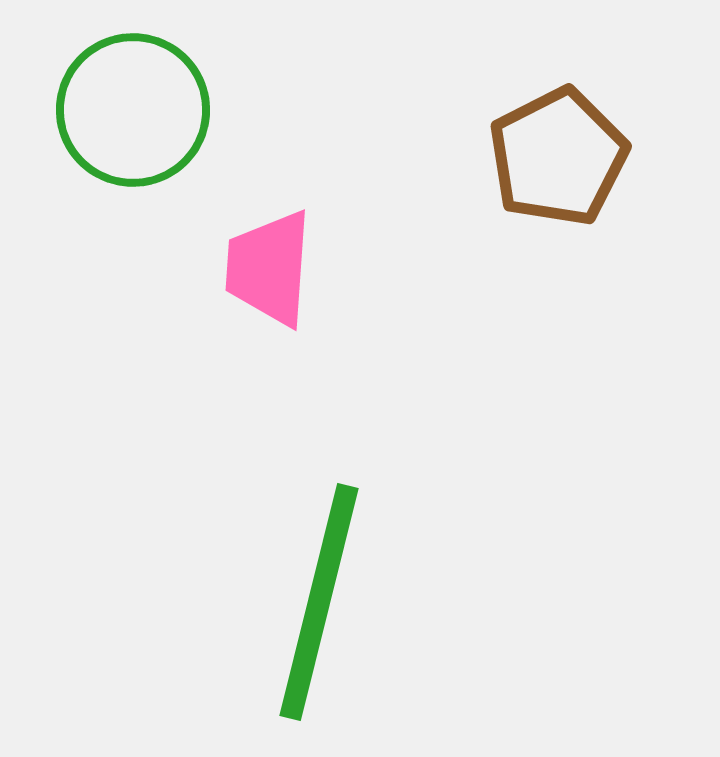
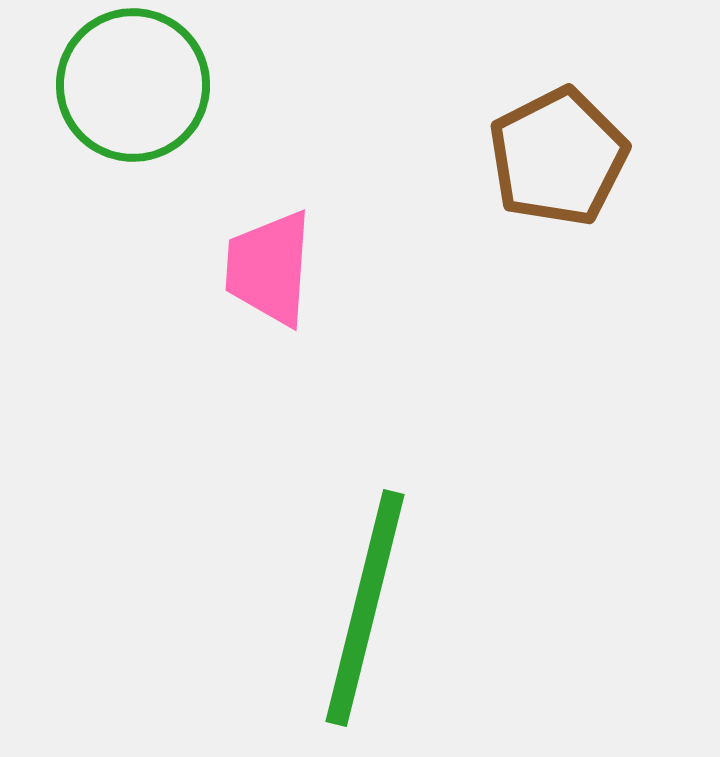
green circle: moved 25 px up
green line: moved 46 px right, 6 px down
